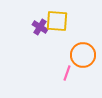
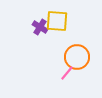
orange circle: moved 6 px left, 2 px down
pink line: rotated 21 degrees clockwise
